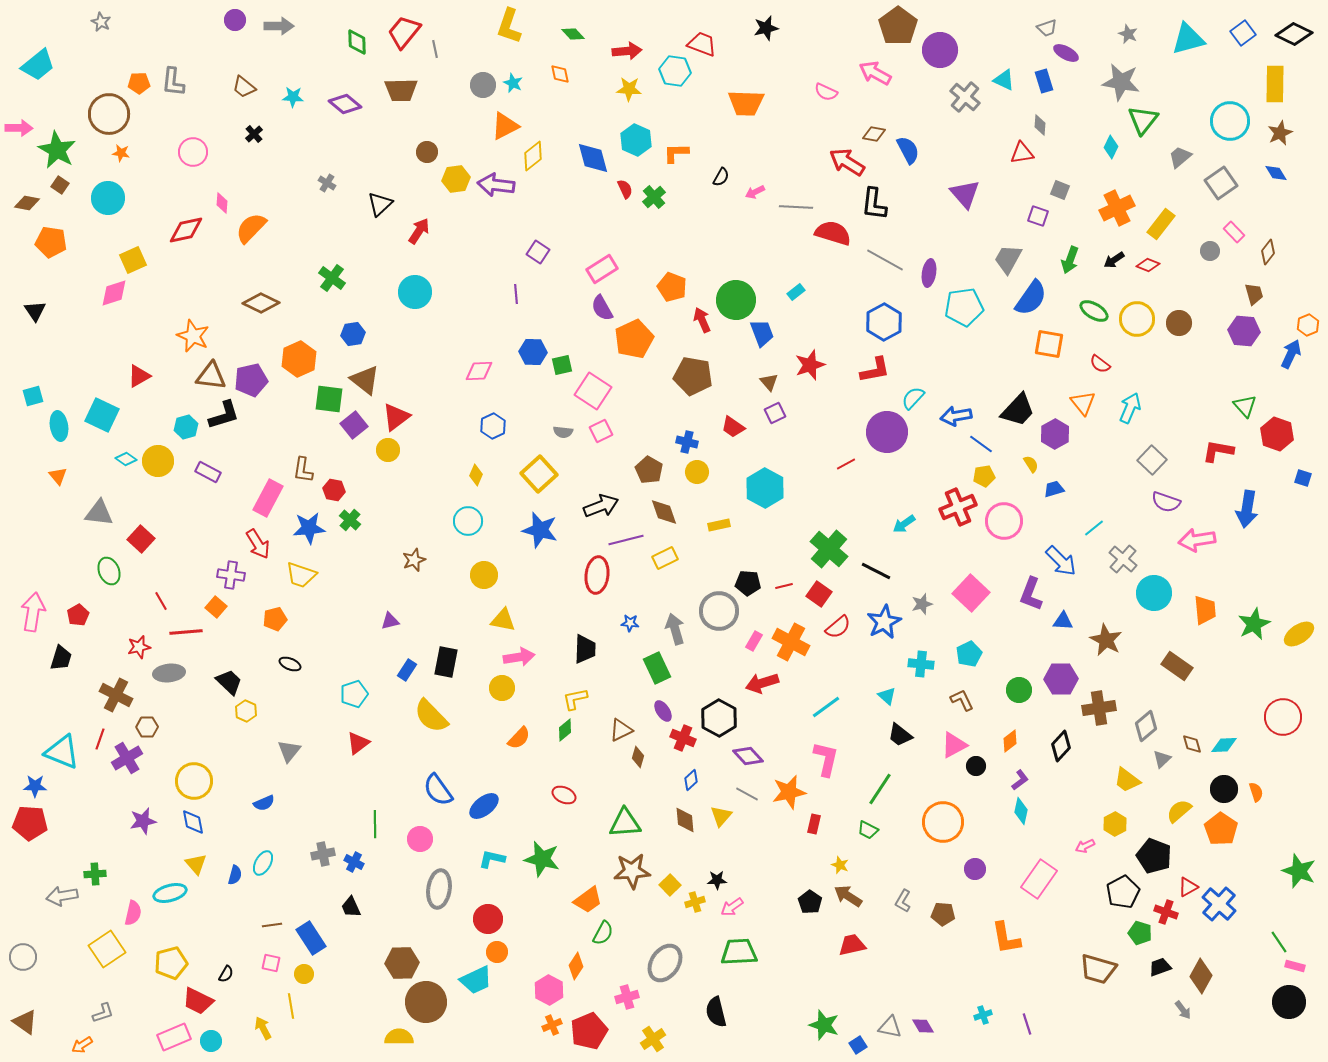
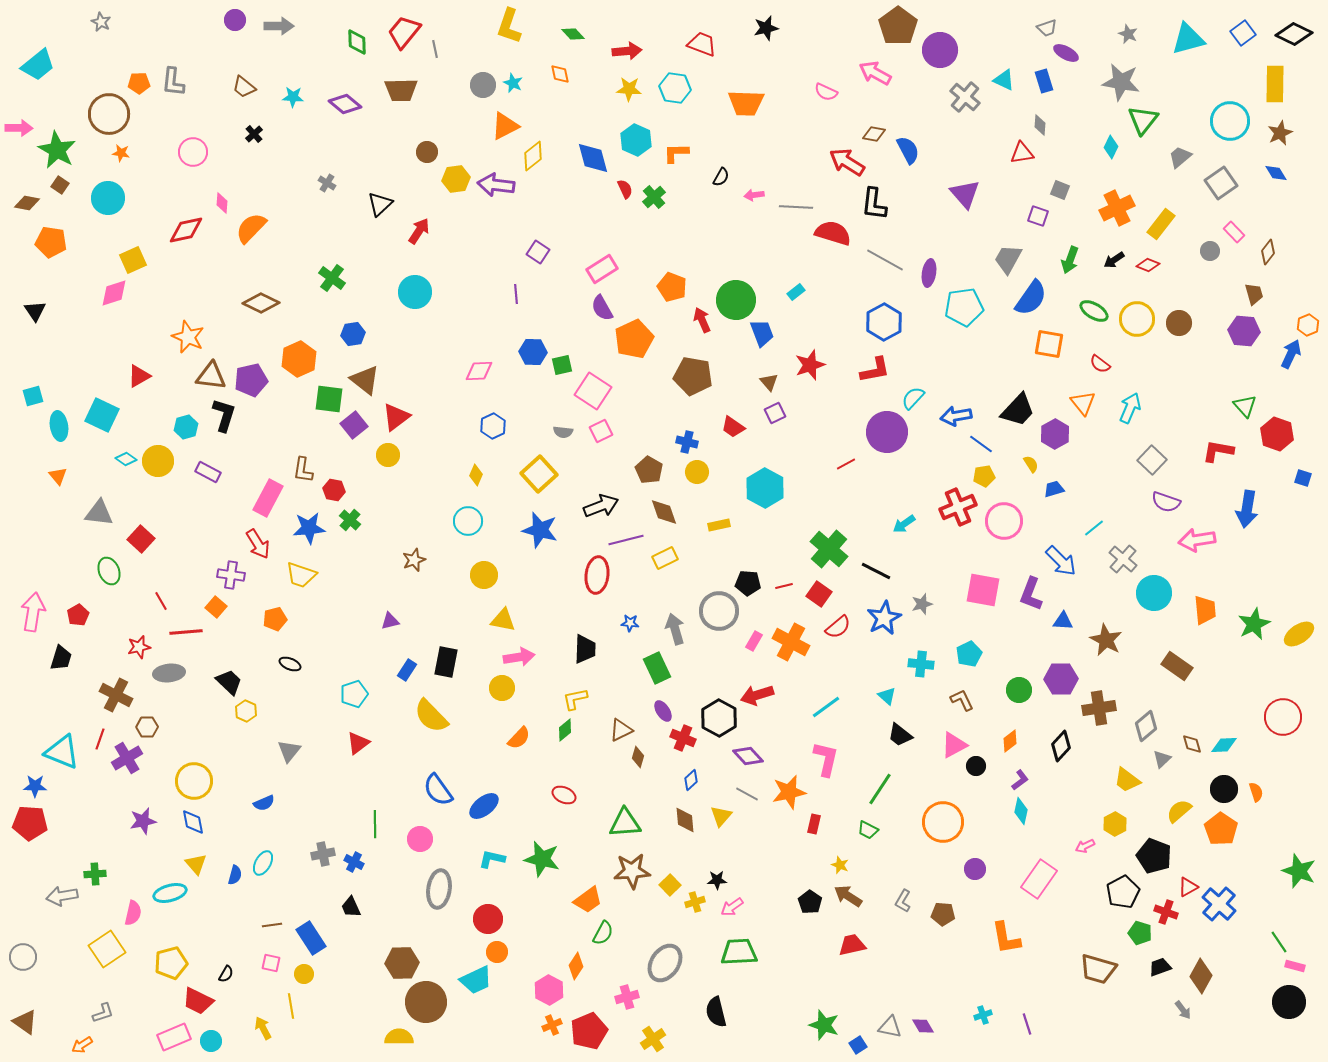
cyan hexagon at (675, 71): moved 17 px down
pink arrow at (755, 192): moved 1 px left, 3 px down; rotated 18 degrees clockwise
orange star at (193, 336): moved 5 px left, 1 px down
black L-shape at (224, 415): rotated 56 degrees counterclockwise
yellow circle at (388, 450): moved 5 px down
pink square at (971, 593): moved 12 px right, 3 px up; rotated 33 degrees counterclockwise
blue star at (884, 622): moved 4 px up
red arrow at (762, 683): moved 5 px left, 12 px down
